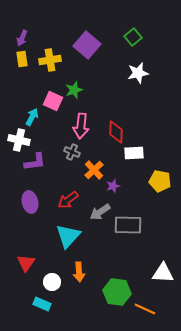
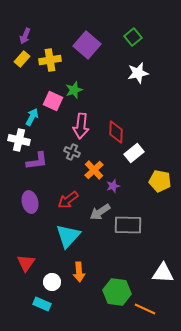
purple arrow: moved 3 px right, 2 px up
yellow rectangle: rotated 49 degrees clockwise
white rectangle: rotated 36 degrees counterclockwise
purple L-shape: moved 2 px right, 1 px up
